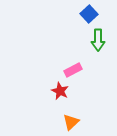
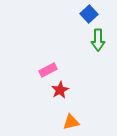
pink rectangle: moved 25 px left
red star: moved 1 px up; rotated 18 degrees clockwise
orange triangle: rotated 30 degrees clockwise
